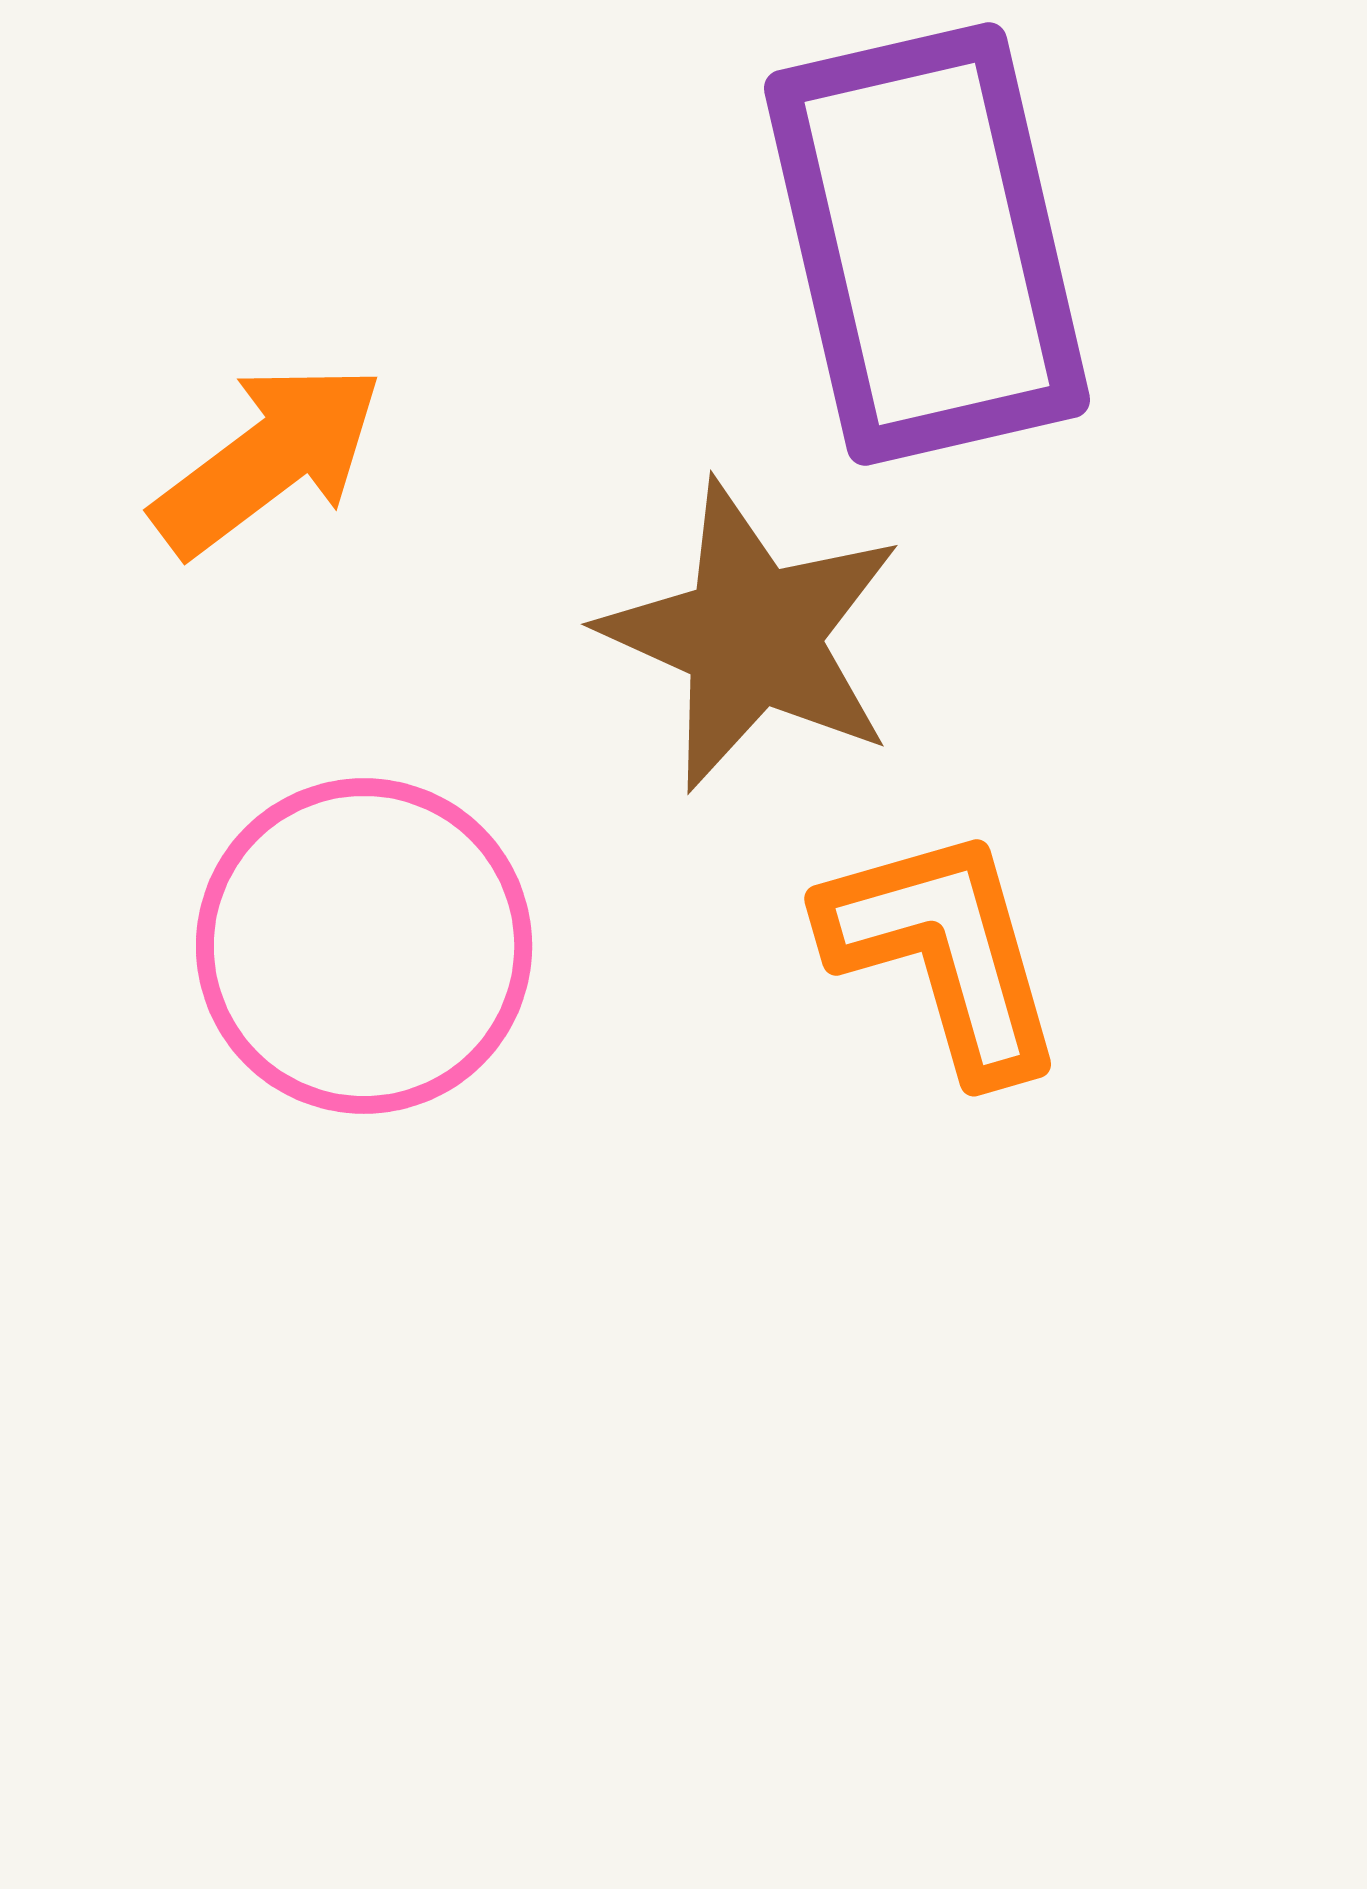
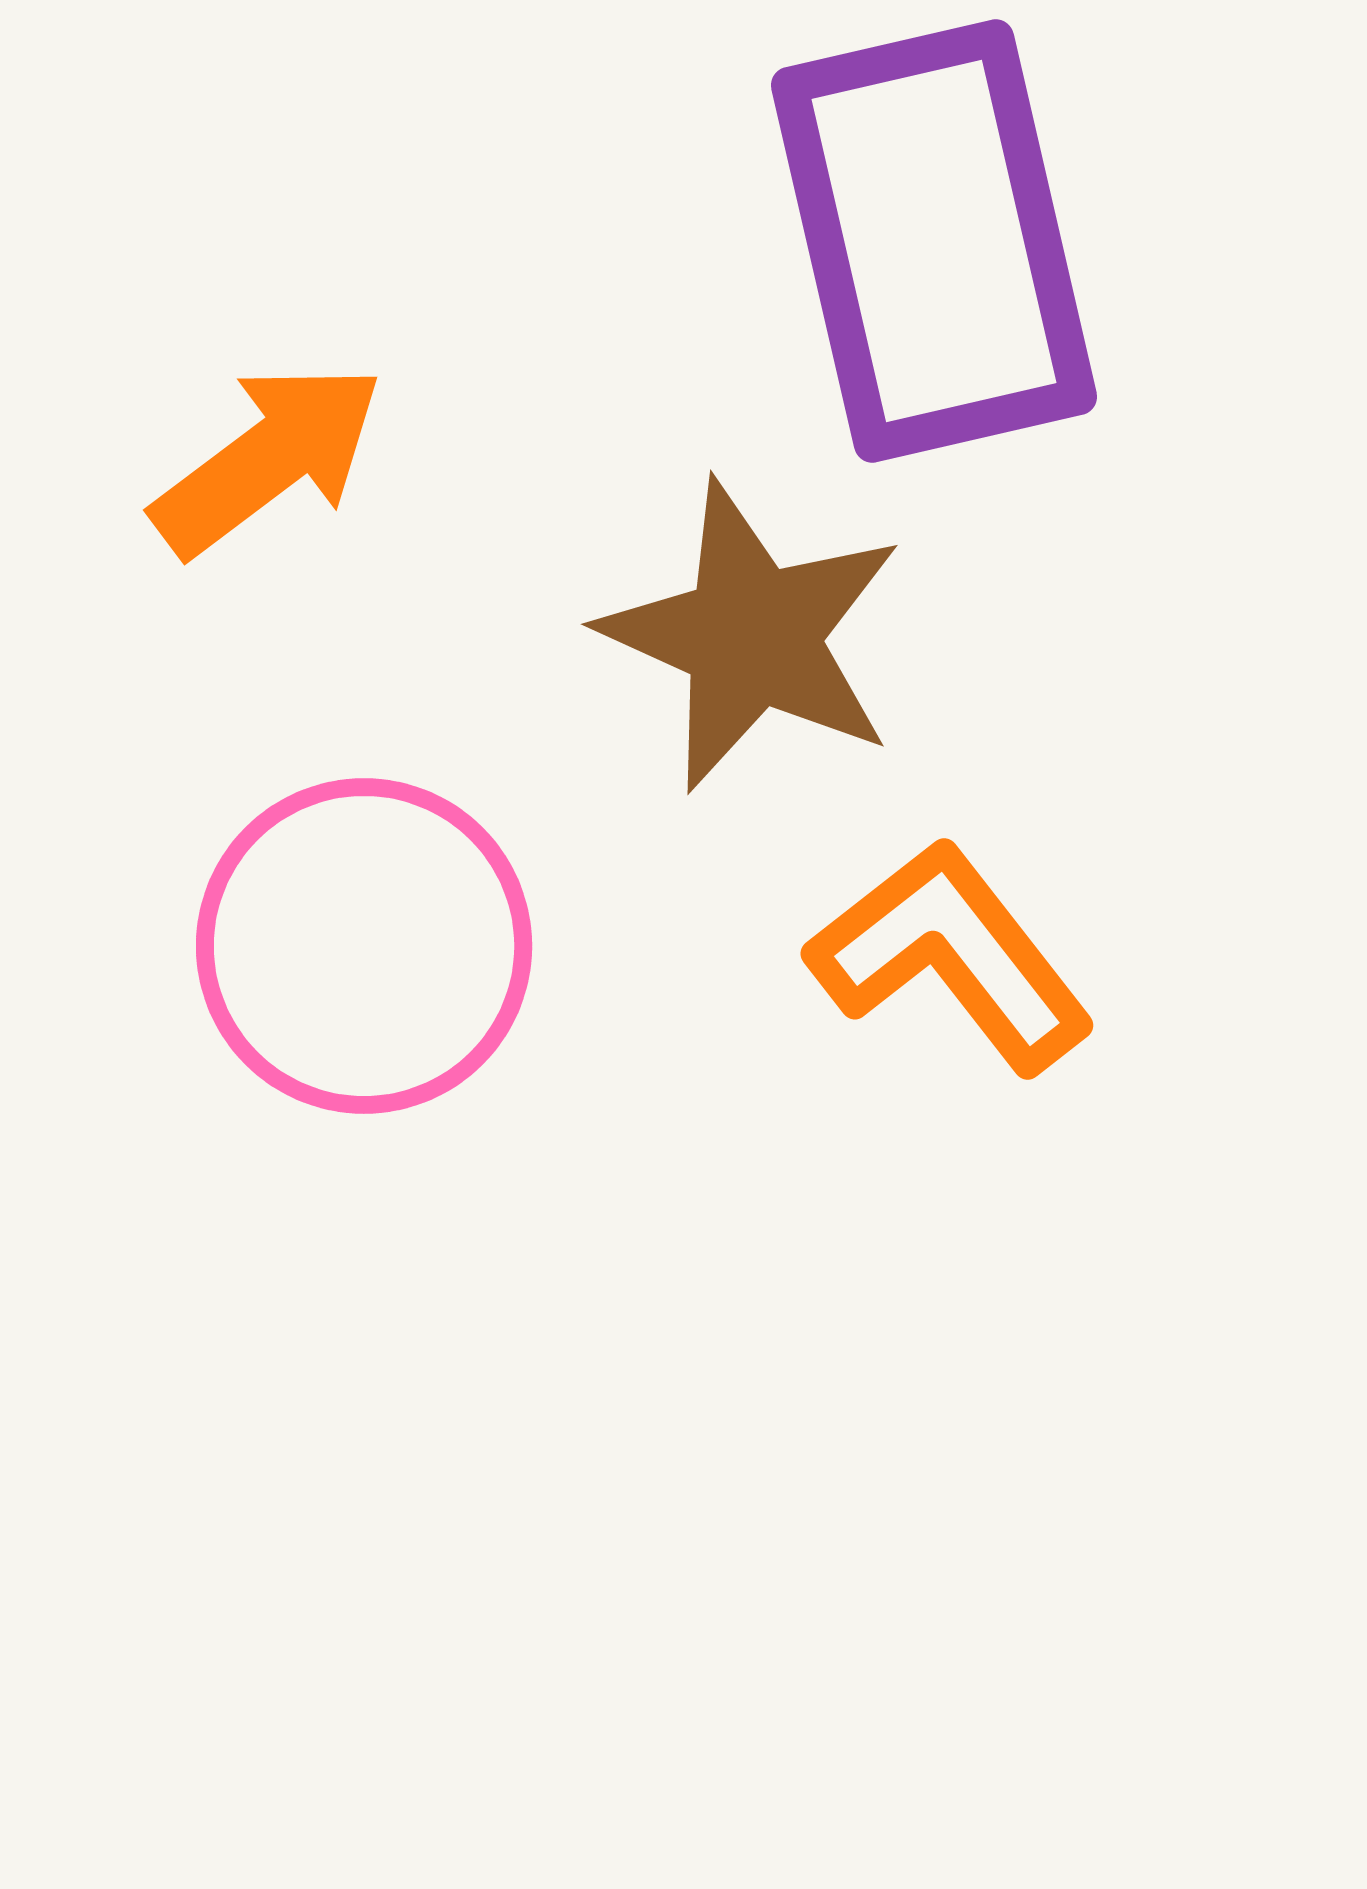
purple rectangle: moved 7 px right, 3 px up
orange L-shape: moved 7 px right, 4 px down; rotated 22 degrees counterclockwise
